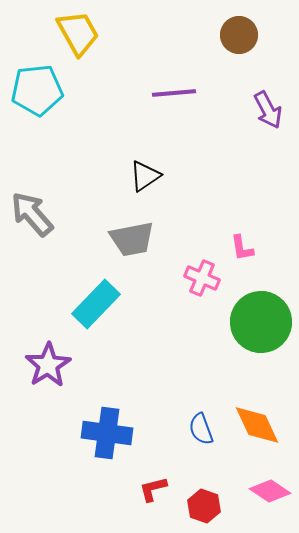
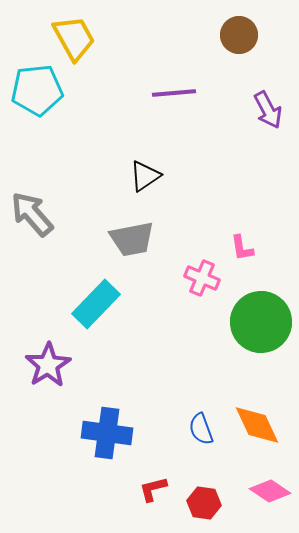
yellow trapezoid: moved 4 px left, 5 px down
red hexagon: moved 3 px up; rotated 12 degrees counterclockwise
